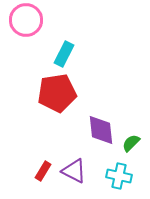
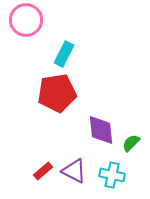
red rectangle: rotated 18 degrees clockwise
cyan cross: moved 7 px left, 1 px up
